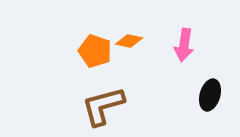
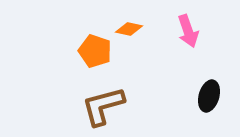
orange diamond: moved 12 px up
pink arrow: moved 4 px right, 14 px up; rotated 28 degrees counterclockwise
black ellipse: moved 1 px left, 1 px down
